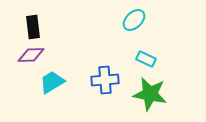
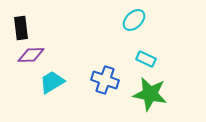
black rectangle: moved 12 px left, 1 px down
blue cross: rotated 24 degrees clockwise
